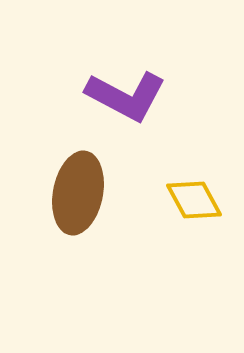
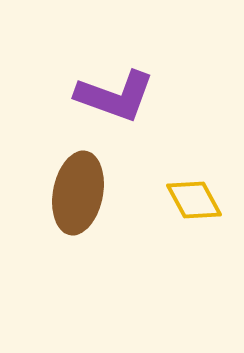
purple L-shape: moved 11 px left; rotated 8 degrees counterclockwise
